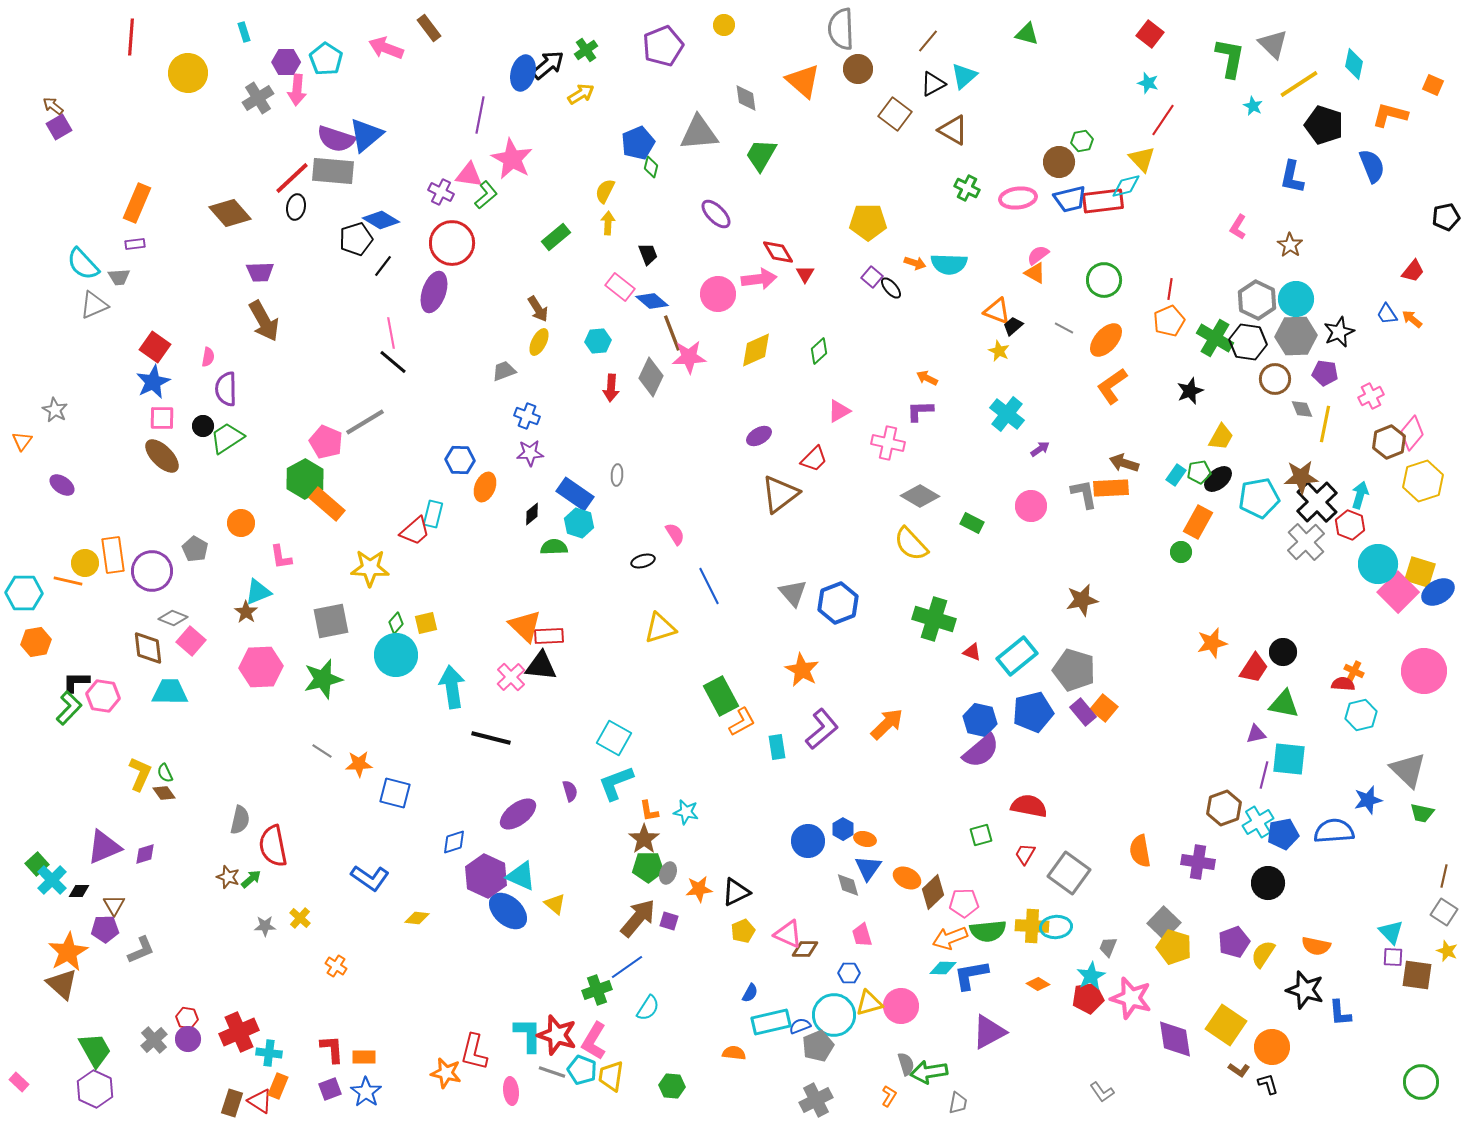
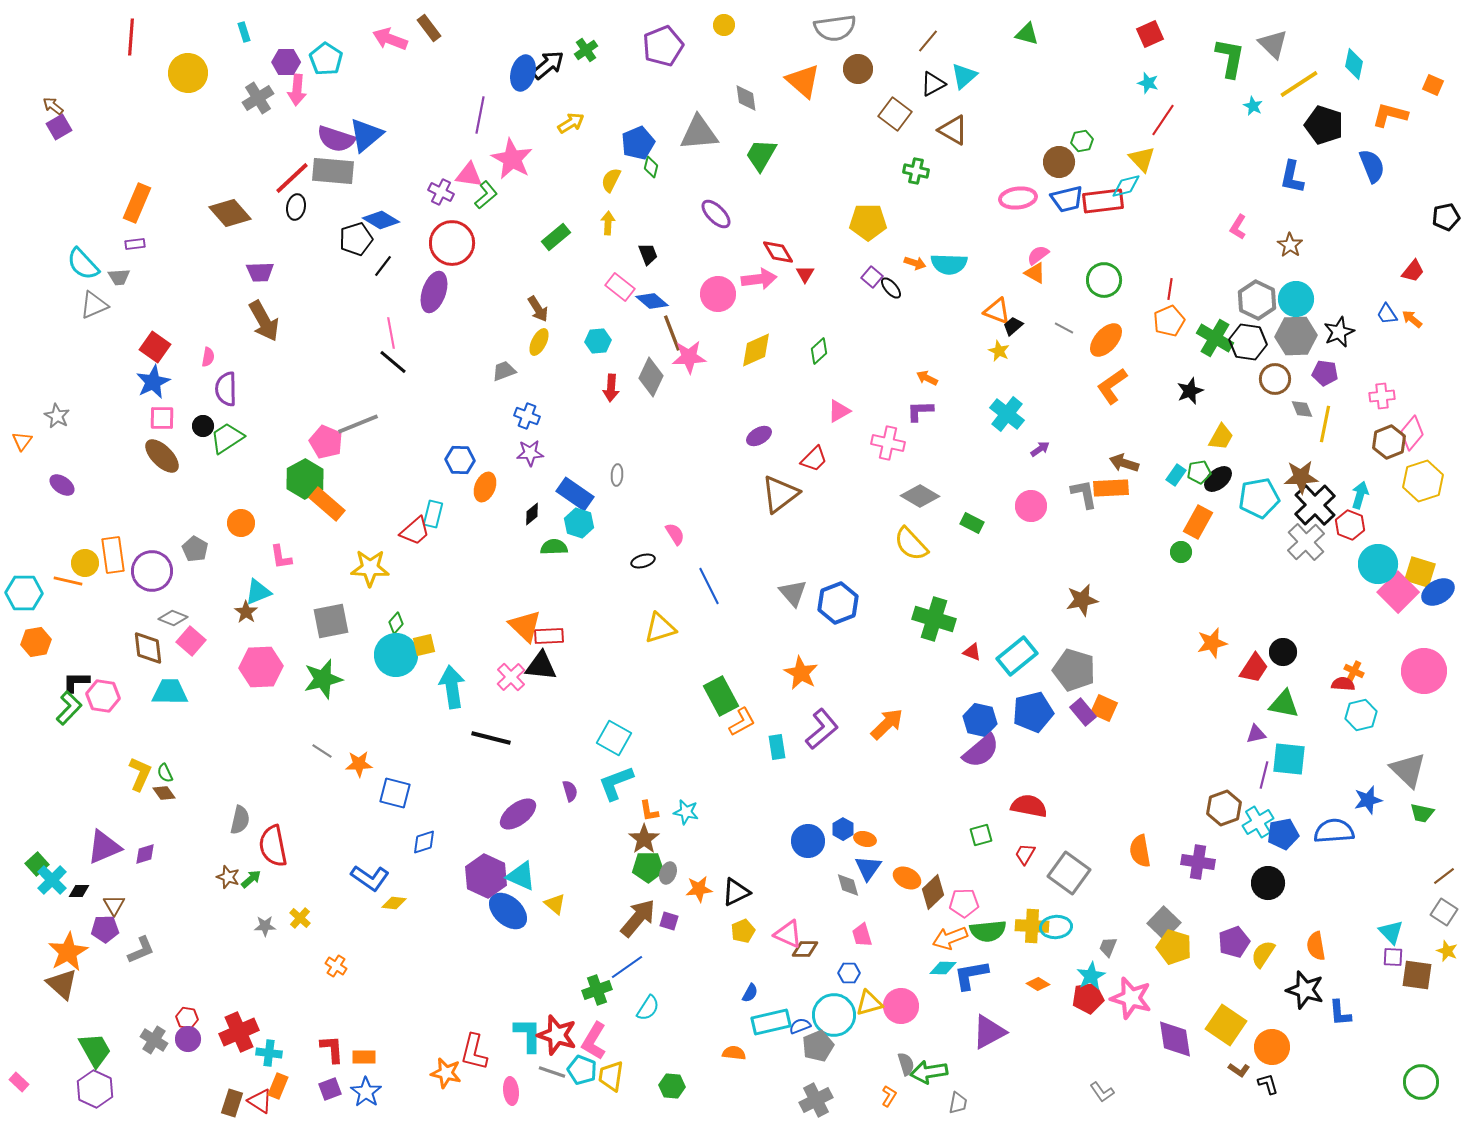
gray semicircle at (841, 29): moved 6 px left, 1 px up; rotated 96 degrees counterclockwise
red square at (1150, 34): rotated 28 degrees clockwise
pink arrow at (386, 48): moved 4 px right, 9 px up
yellow arrow at (581, 94): moved 10 px left, 29 px down
green cross at (967, 188): moved 51 px left, 17 px up; rotated 15 degrees counterclockwise
yellow semicircle at (605, 191): moved 6 px right, 11 px up
blue trapezoid at (1070, 199): moved 3 px left
pink cross at (1371, 396): moved 11 px right; rotated 20 degrees clockwise
gray star at (55, 410): moved 2 px right, 6 px down
gray line at (365, 422): moved 7 px left, 2 px down; rotated 9 degrees clockwise
black cross at (1317, 502): moved 2 px left, 3 px down
yellow square at (426, 623): moved 2 px left, 22 px down
orange star at (802, 670): moved 1 px left, 3 px down
orange square at (1104, 708): rotated 16 degrees counterclockwise
blue diamond at (454, 842): moved 30 px left
brown line at (1444, 876): rotated 40 degrees clockwise
yellow diamond at (417, 918): moved 23 px left, 15 px up
orange semicircle at (1316, 946): rotated 68 degrees clockwise
gray cross at (154, 1040): rotated 16 degrees counterclockwise
